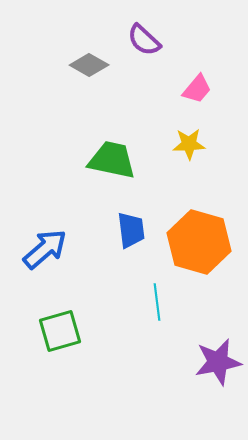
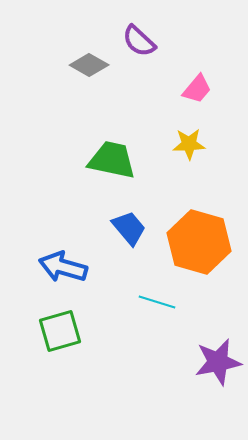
purple semicircle: moved 5 px left, 1 px down
blue trapezoid: moved 2 px left, 2 px up; rotated 33 degrees counterclockwise
blue arrow: moved 18 px right, 18 px down; rotated 123 degrees counterclockwise
cyan line: rotated 66 degrees counterclockwise
